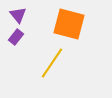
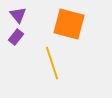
yellow line: rotated 52 degrees counterclockwise
